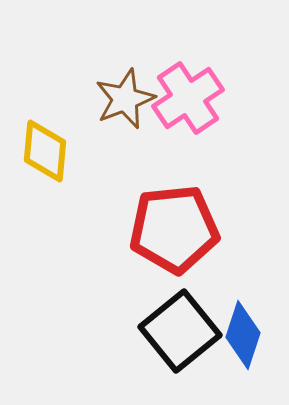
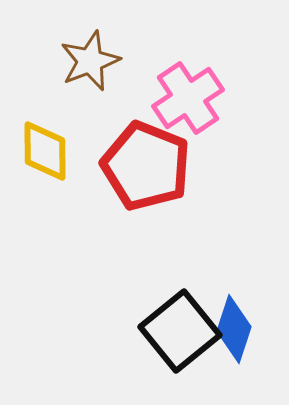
brown star: moved 35 px left, 38 px up
yellow diamond: rotated 6 degrees counterclockwise
red pentagon: moved 28 px left, 63 px up; rotated 28 degrees clockwise
blue diamond: moved 9 px left, 6 px up
